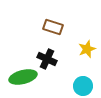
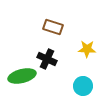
yellow star: rotated 24 degrees clockwise
green ellipse: moved 1 px left, 1 px up
